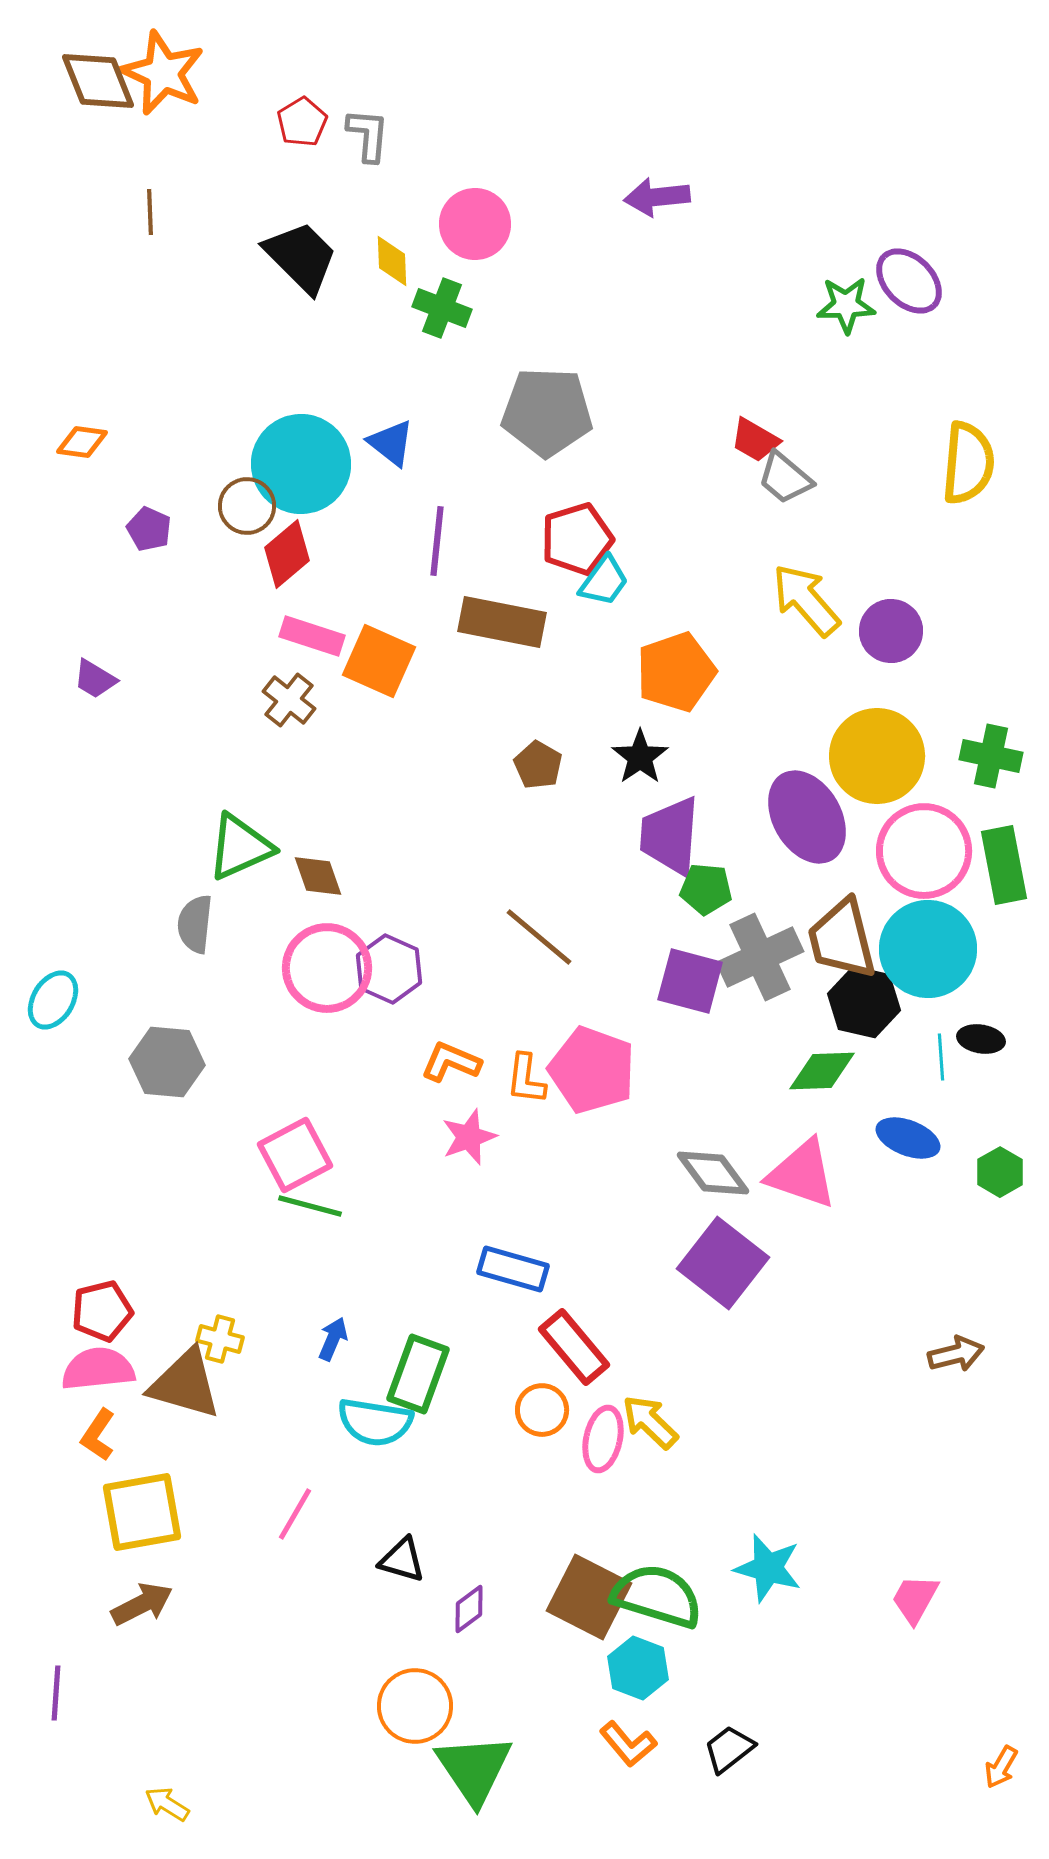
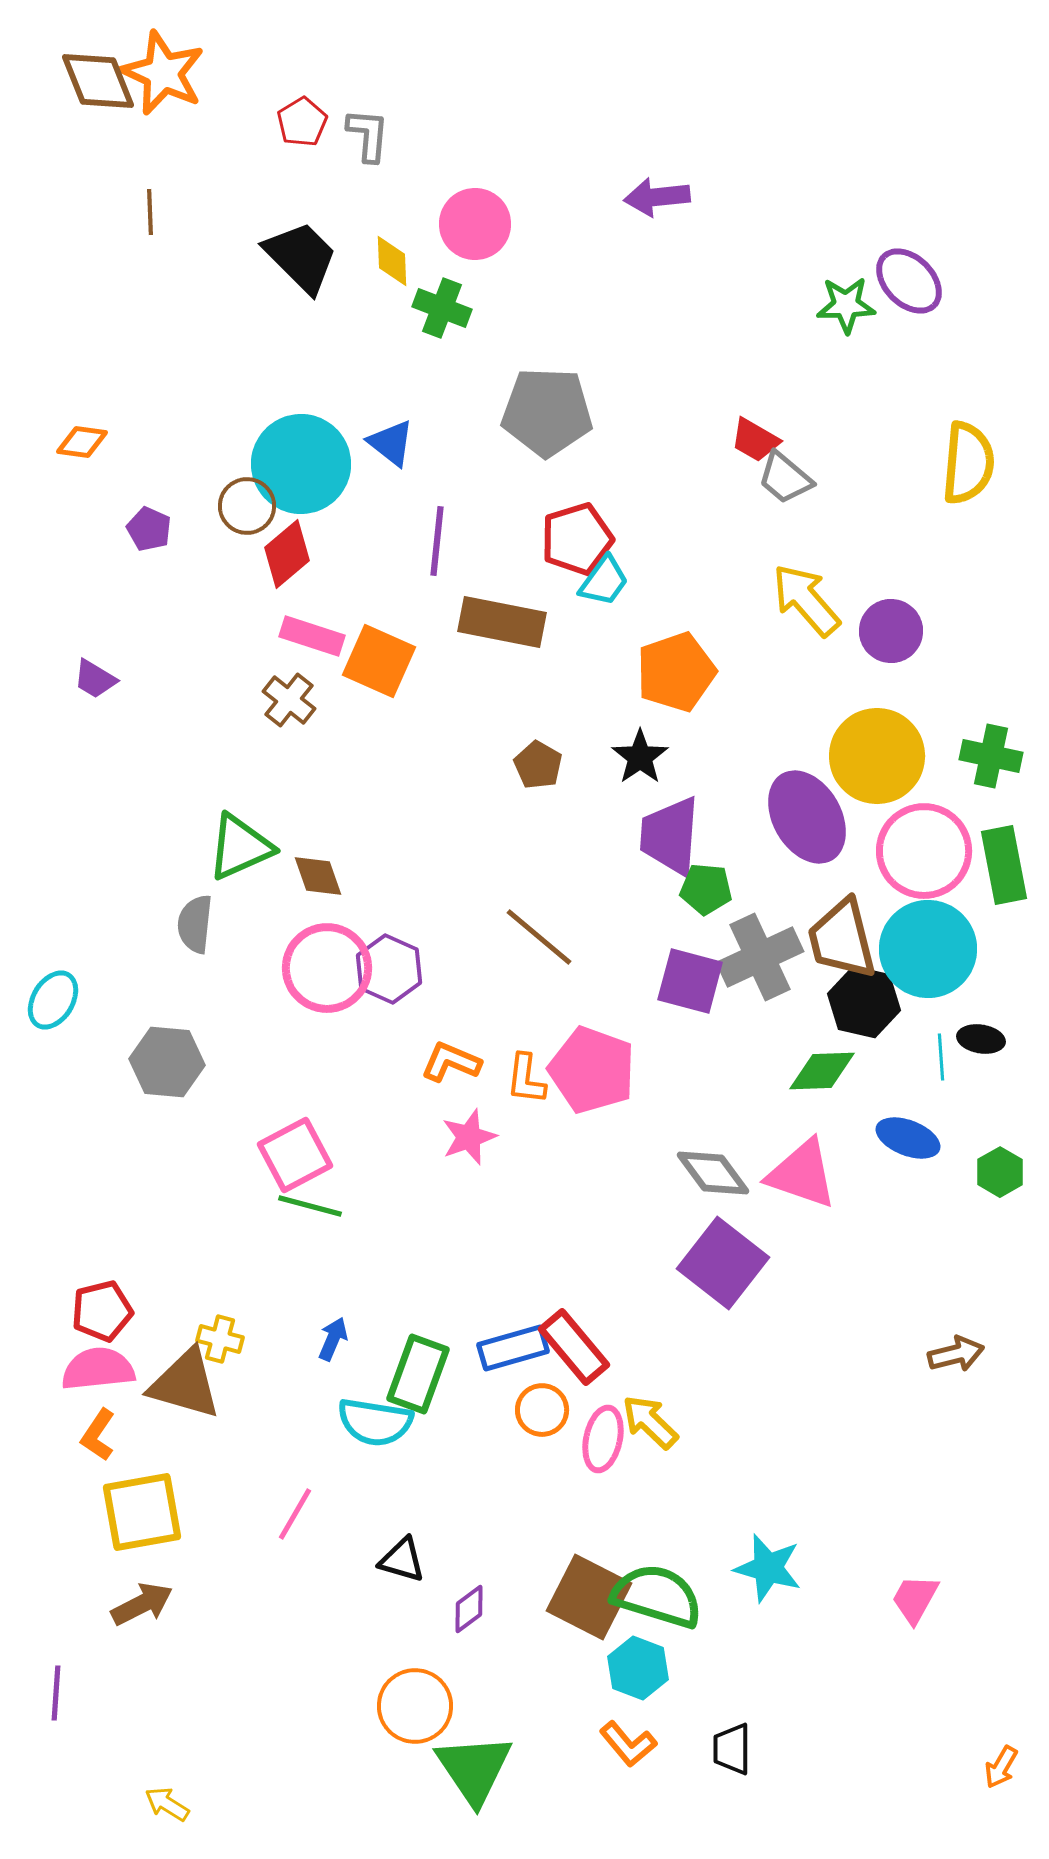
blue rectangle at (513, 1269): moved 79 px down; rotated 32 degrees counterclockwise
black trapezoid at (729, 1749): moved 3 px right; rotated 52 degrees counterclockwise
